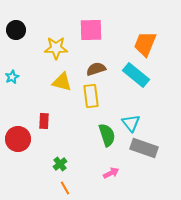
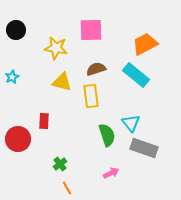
orange trapezoid: rotated 40 degrees clockwise
yellow star: rotated 10 degrees clockwise
orange line: moved 2 px right
